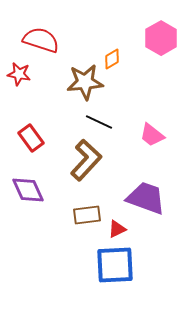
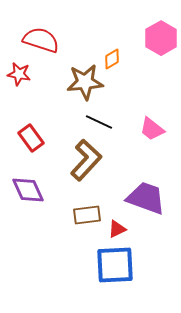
pink trapezoid: moved 6 px up
